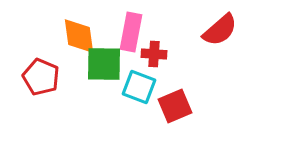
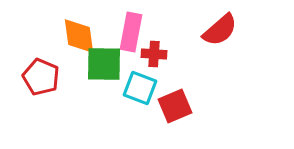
cyan square: moved 1 px right, 1 px down
